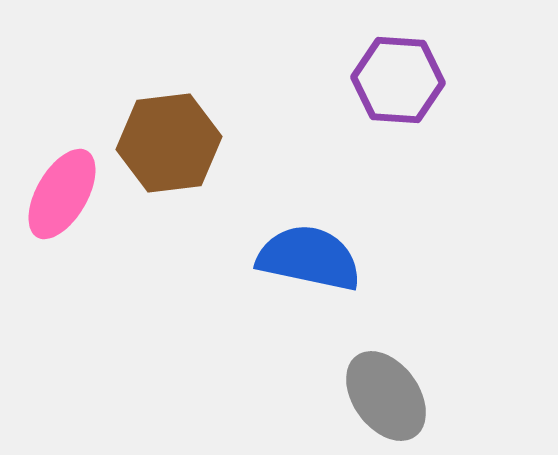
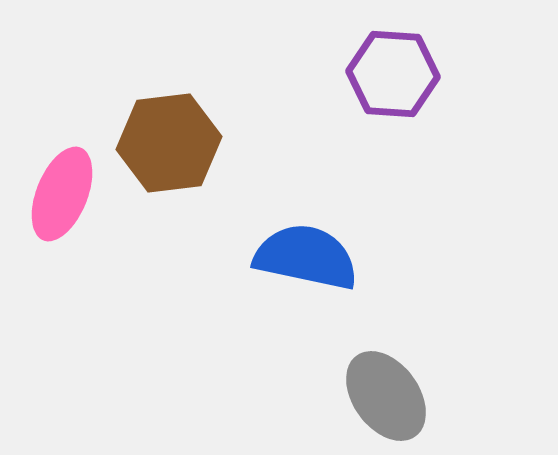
purple hexagon: moved 5 px left, 6 px up
pink ellipse: rotated 8 degrees counterclockwise
blue semicircle: moved 3 px left, 1 px up
